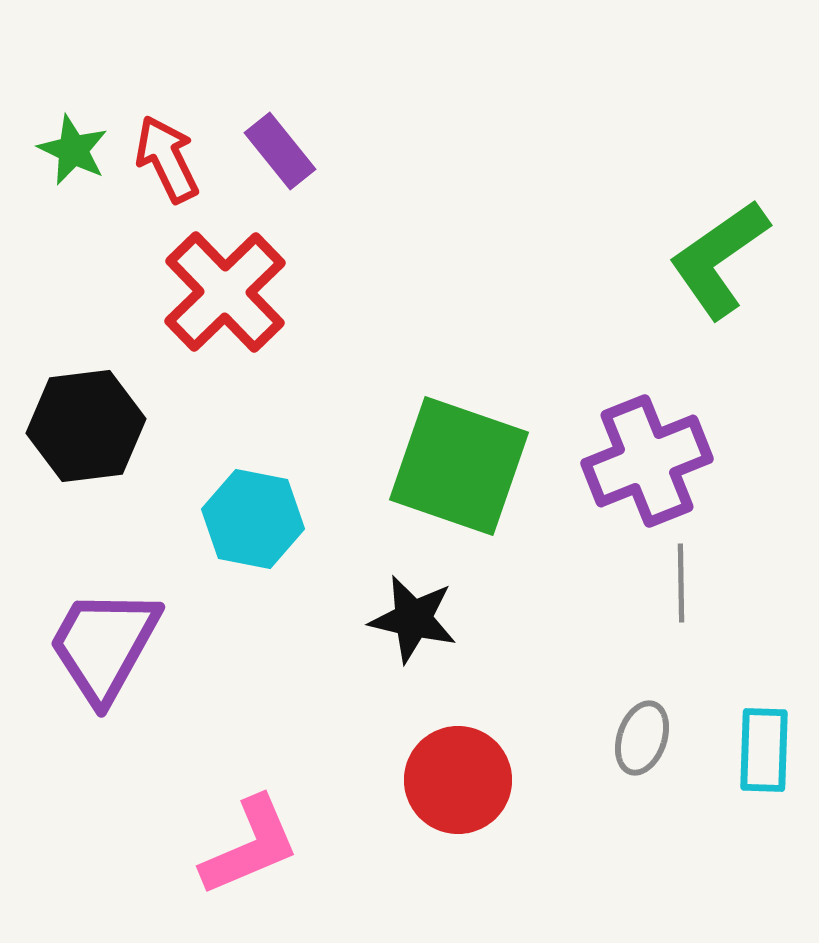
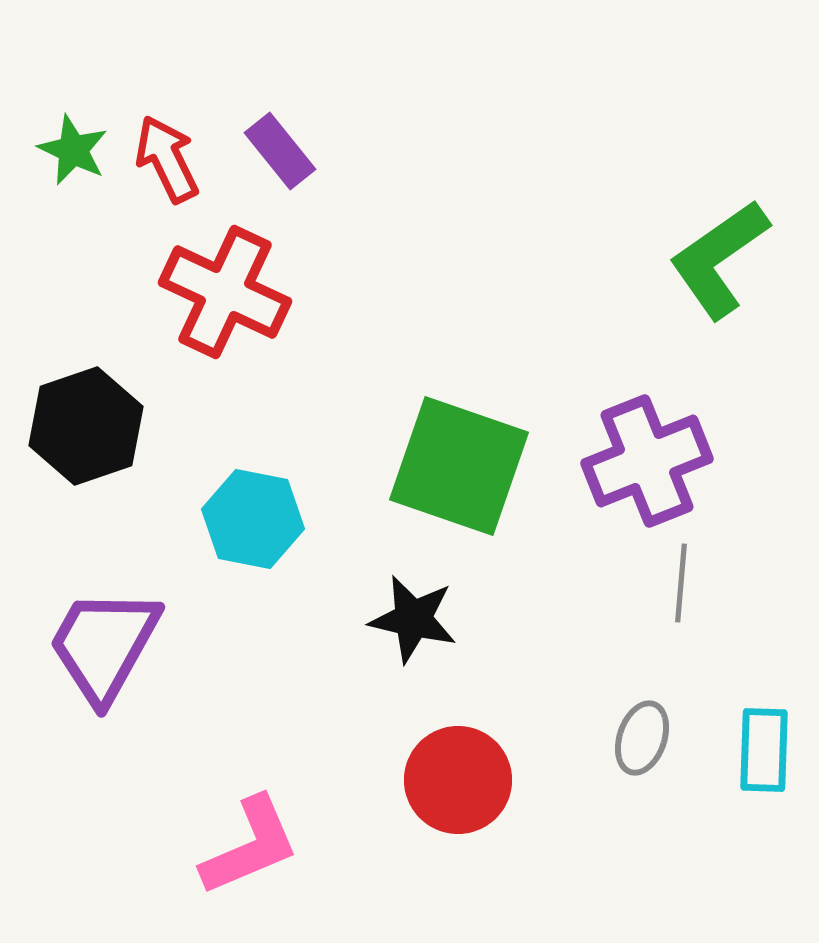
red cross: rotated 21 degrees counterclockwise
black hexagon: rotated 12 degrees counterclockwise
gray line: rotated 6 degrees clockwise
